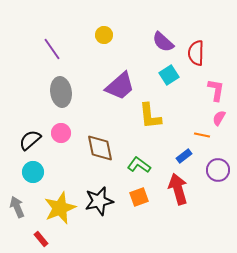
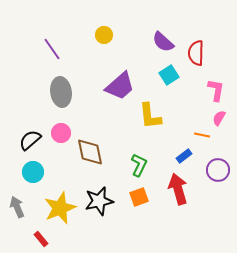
brown diamond: moved 10 px left, 4 px down
green L-shape: rotated 80 degrees clockwise
